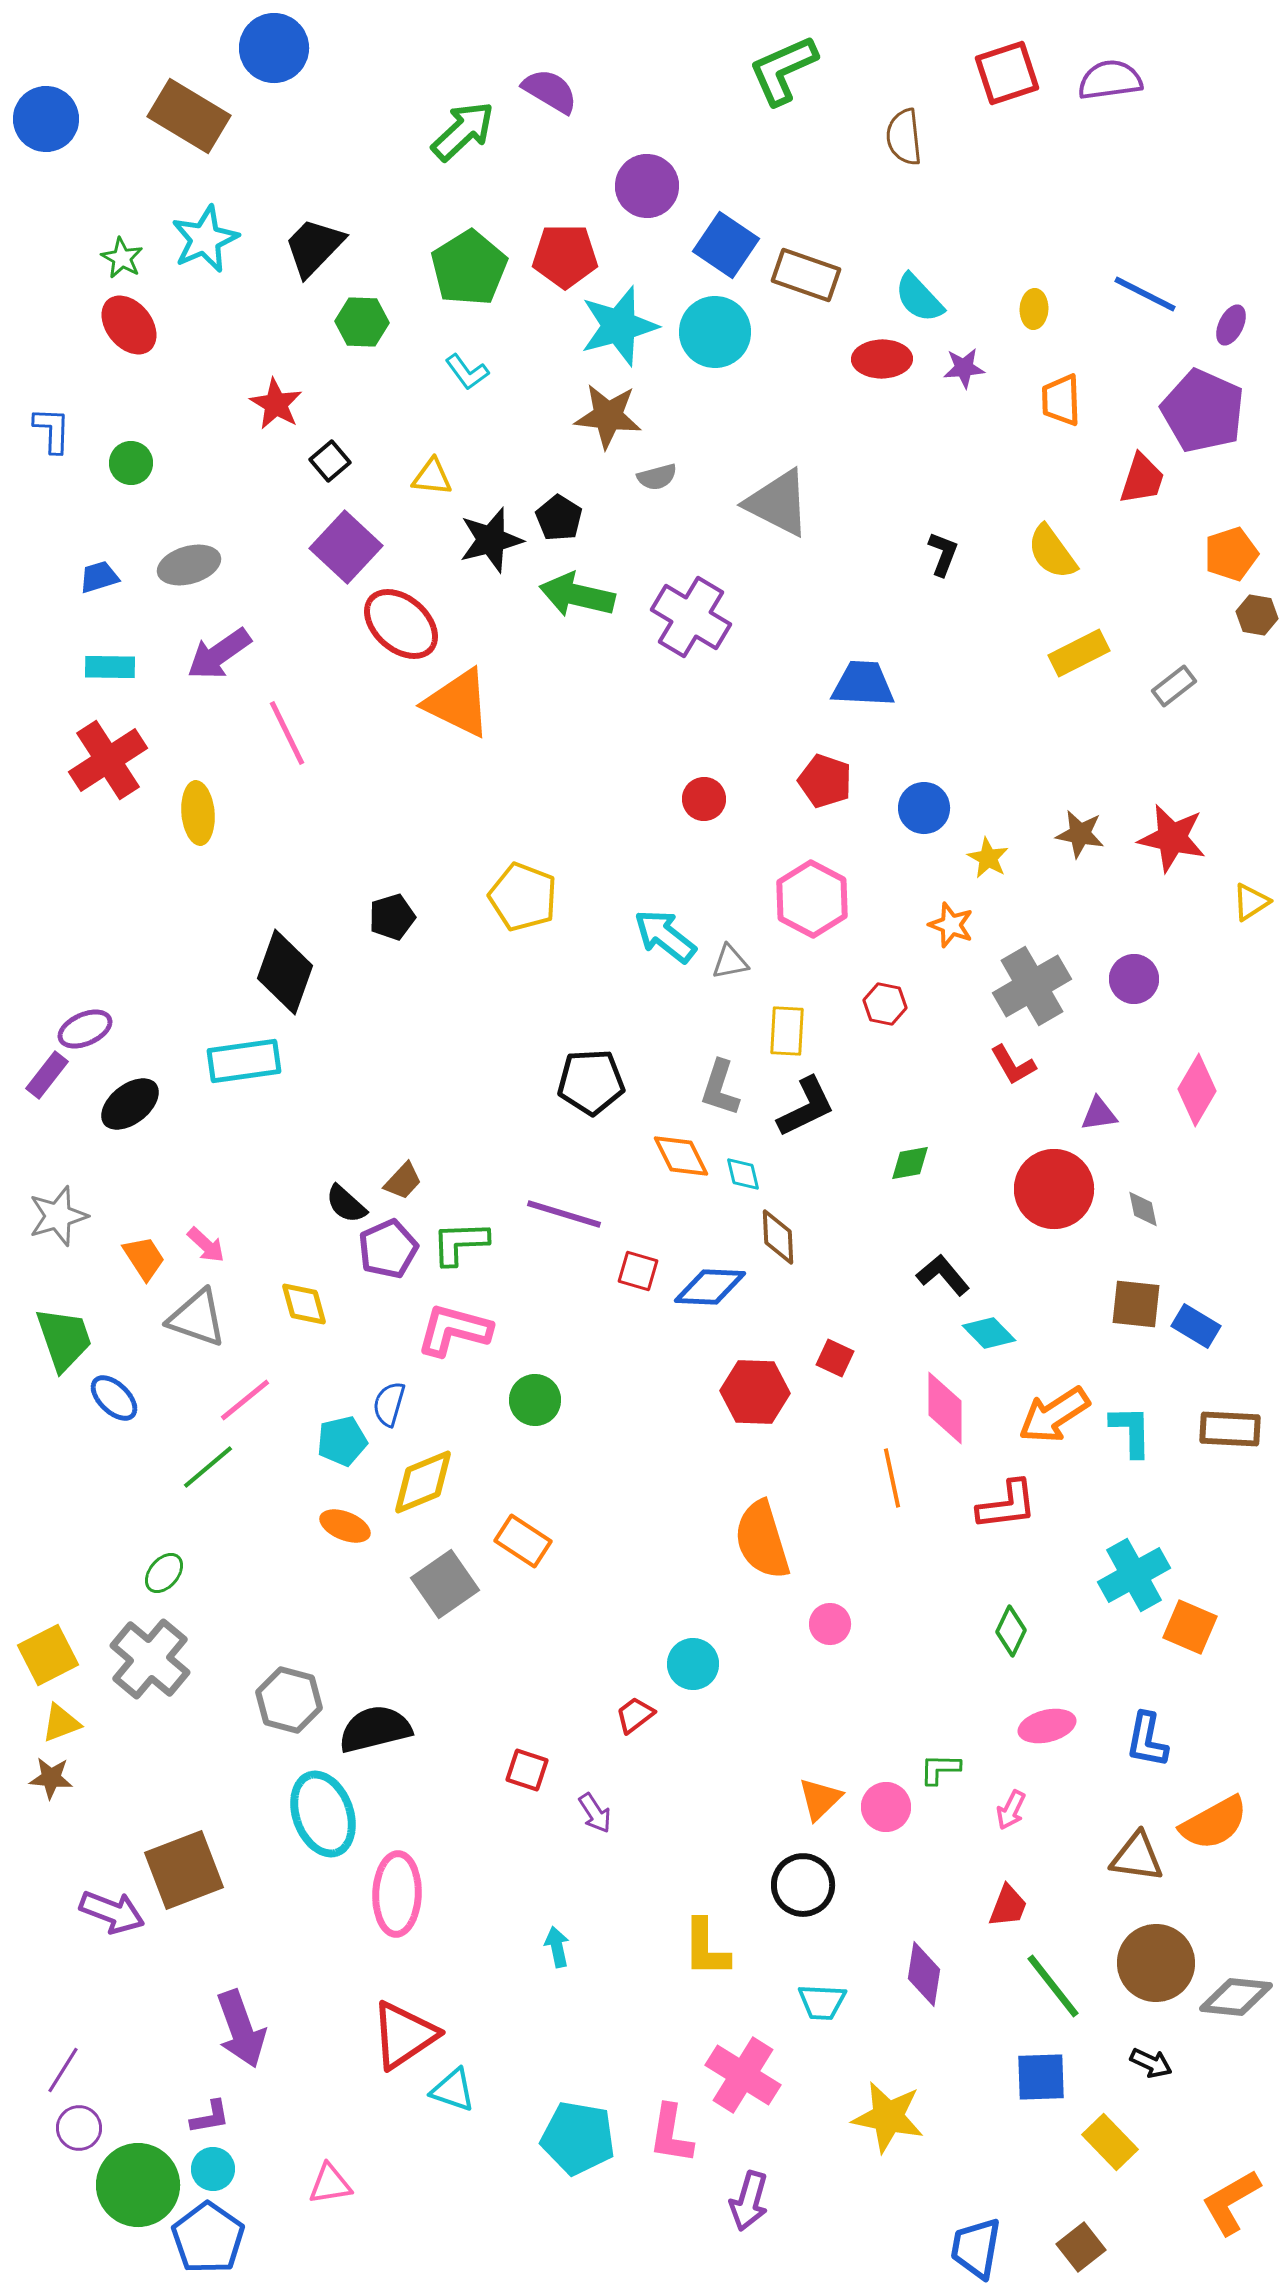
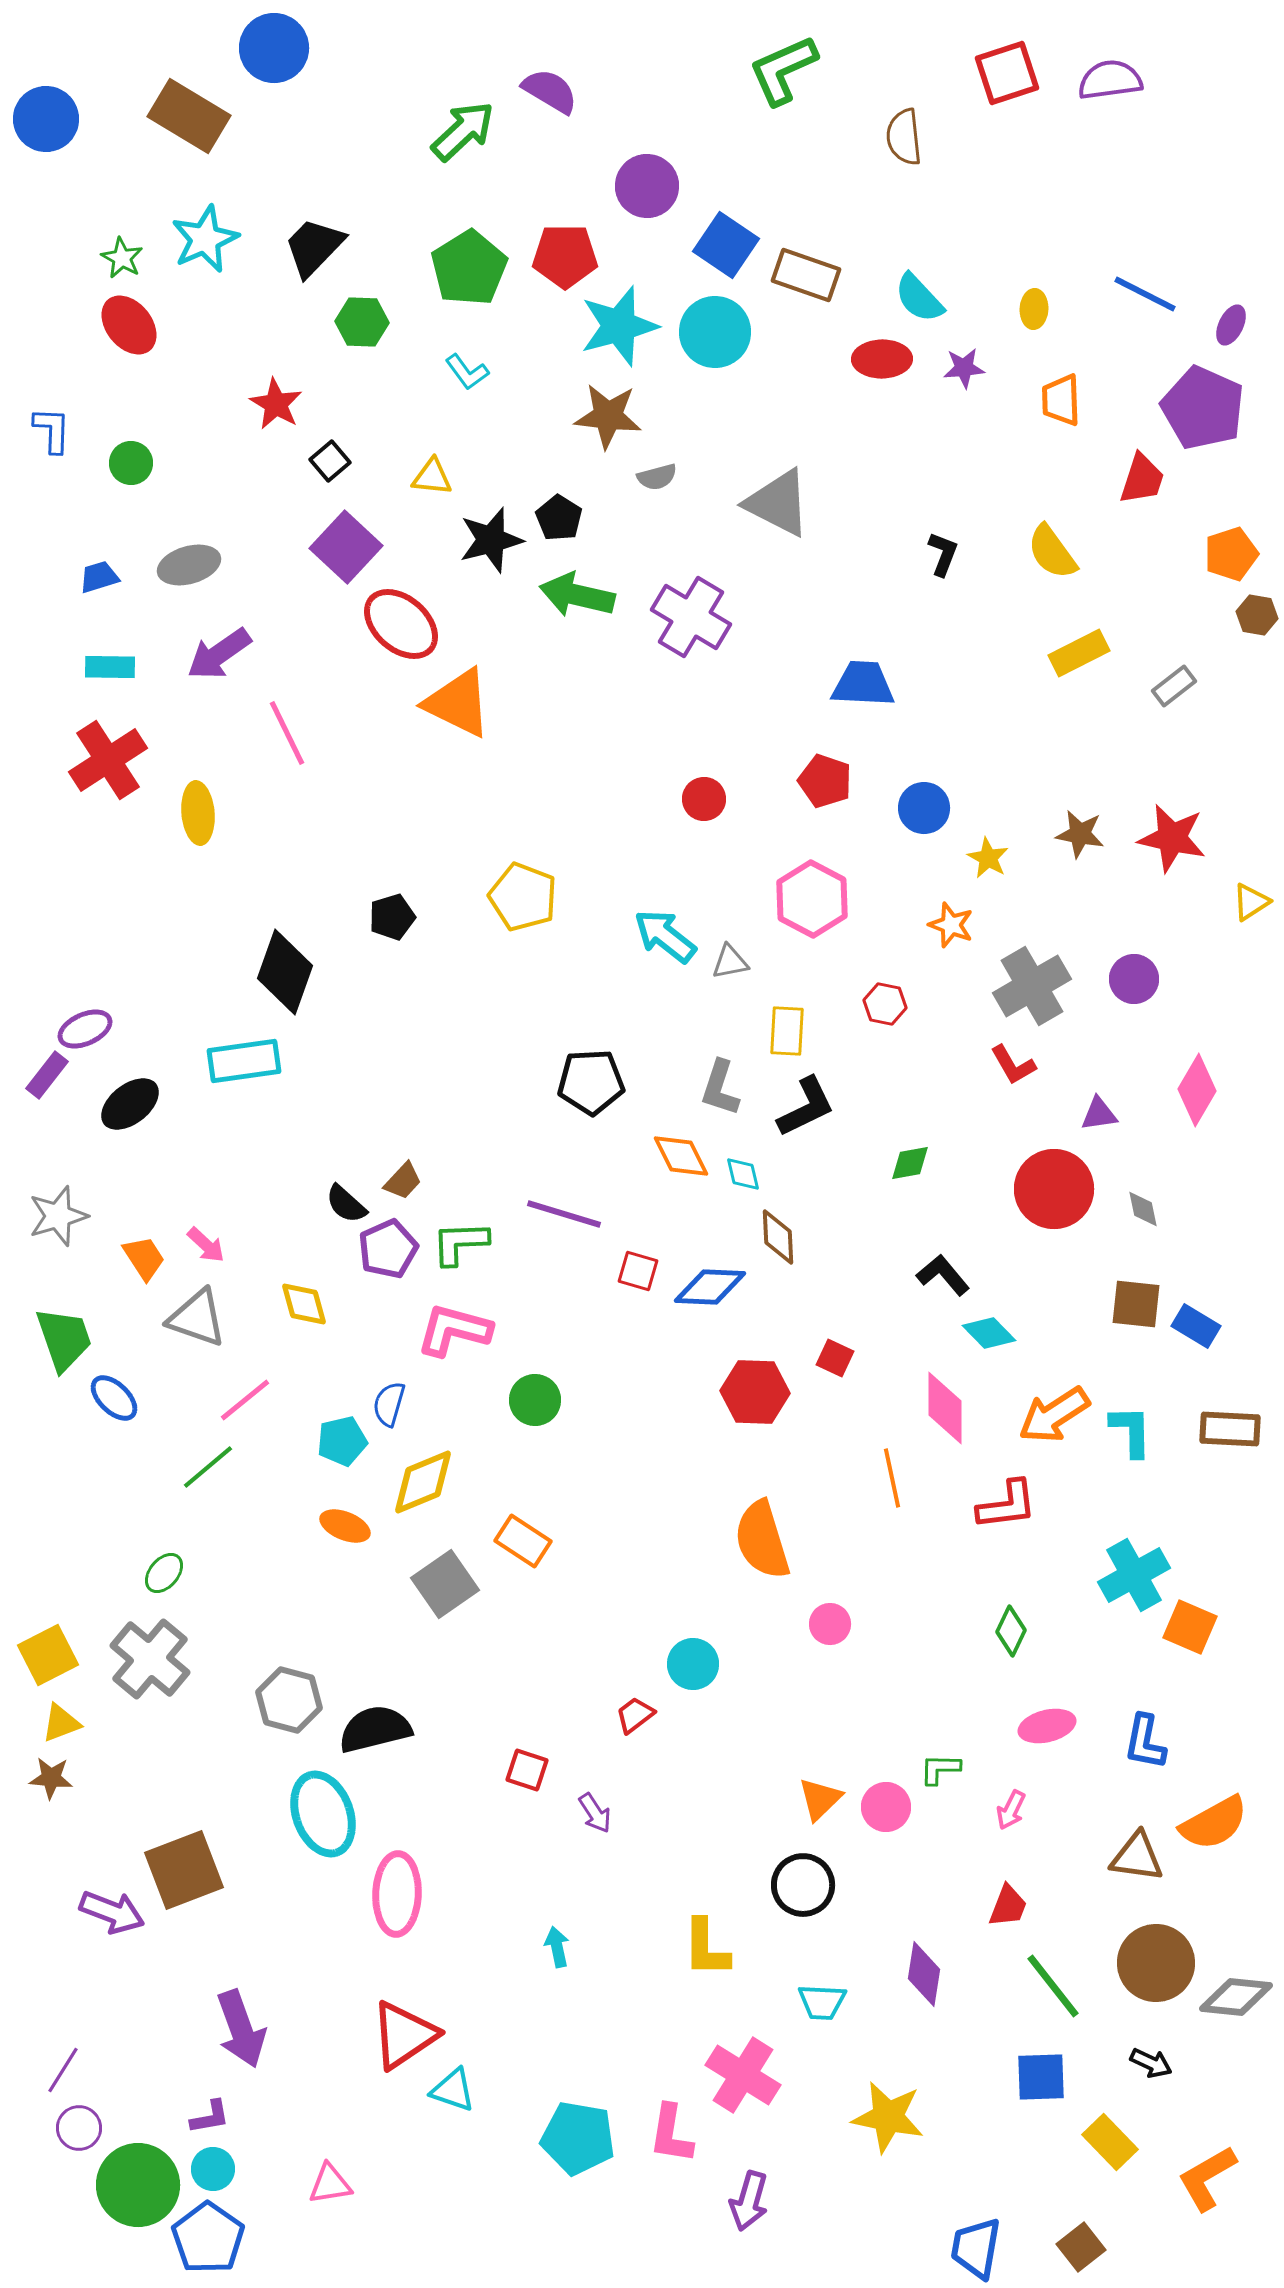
purple pentagon at (1203, 411): moved 3 px up
blue L-shape at (1147, 1740): moved 2 px left, 2 px down
orange L-shape at (1231, 2202): moved 24 px left, 24 px up
